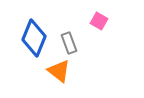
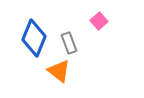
pink square: rotated 18 degrees clockwise
